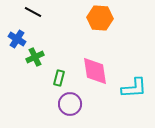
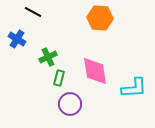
green cross: moved 13 px right
